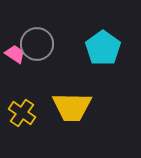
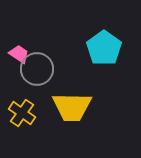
gray circle: moved 25 px down
cyan pentagon: moved 1 px right
pink trapezoid: moved 4 px right
